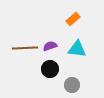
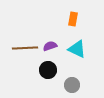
orange rectangle: rotated 40 degrees counterclockwise
cyan triangle: rotated 18 degrees clockwise
black circle: moved 2 px left, 1 px down
